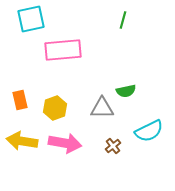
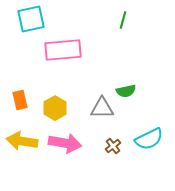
yellow hexagon: rotated 10 degrees counterclockwise
cyan semicircle: moved 8 px down
